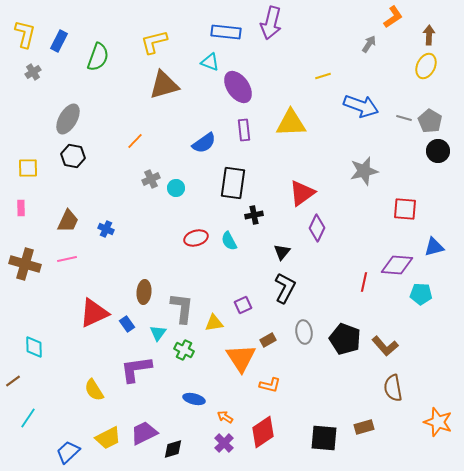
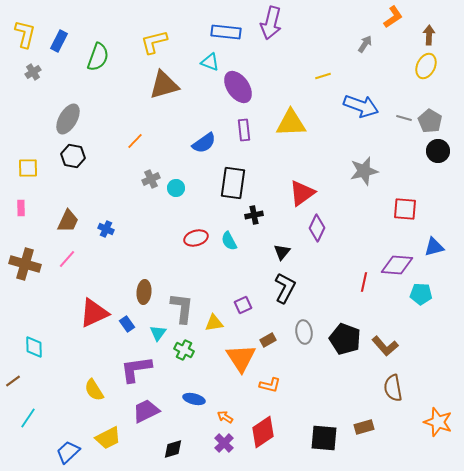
gray arrow at (369, 44): moved 4 px left
pink line at (67, 259): rotated 36 degrees counterclockwise
purple trapezoid at (144, 433): moved 2 px right, 22 px up
